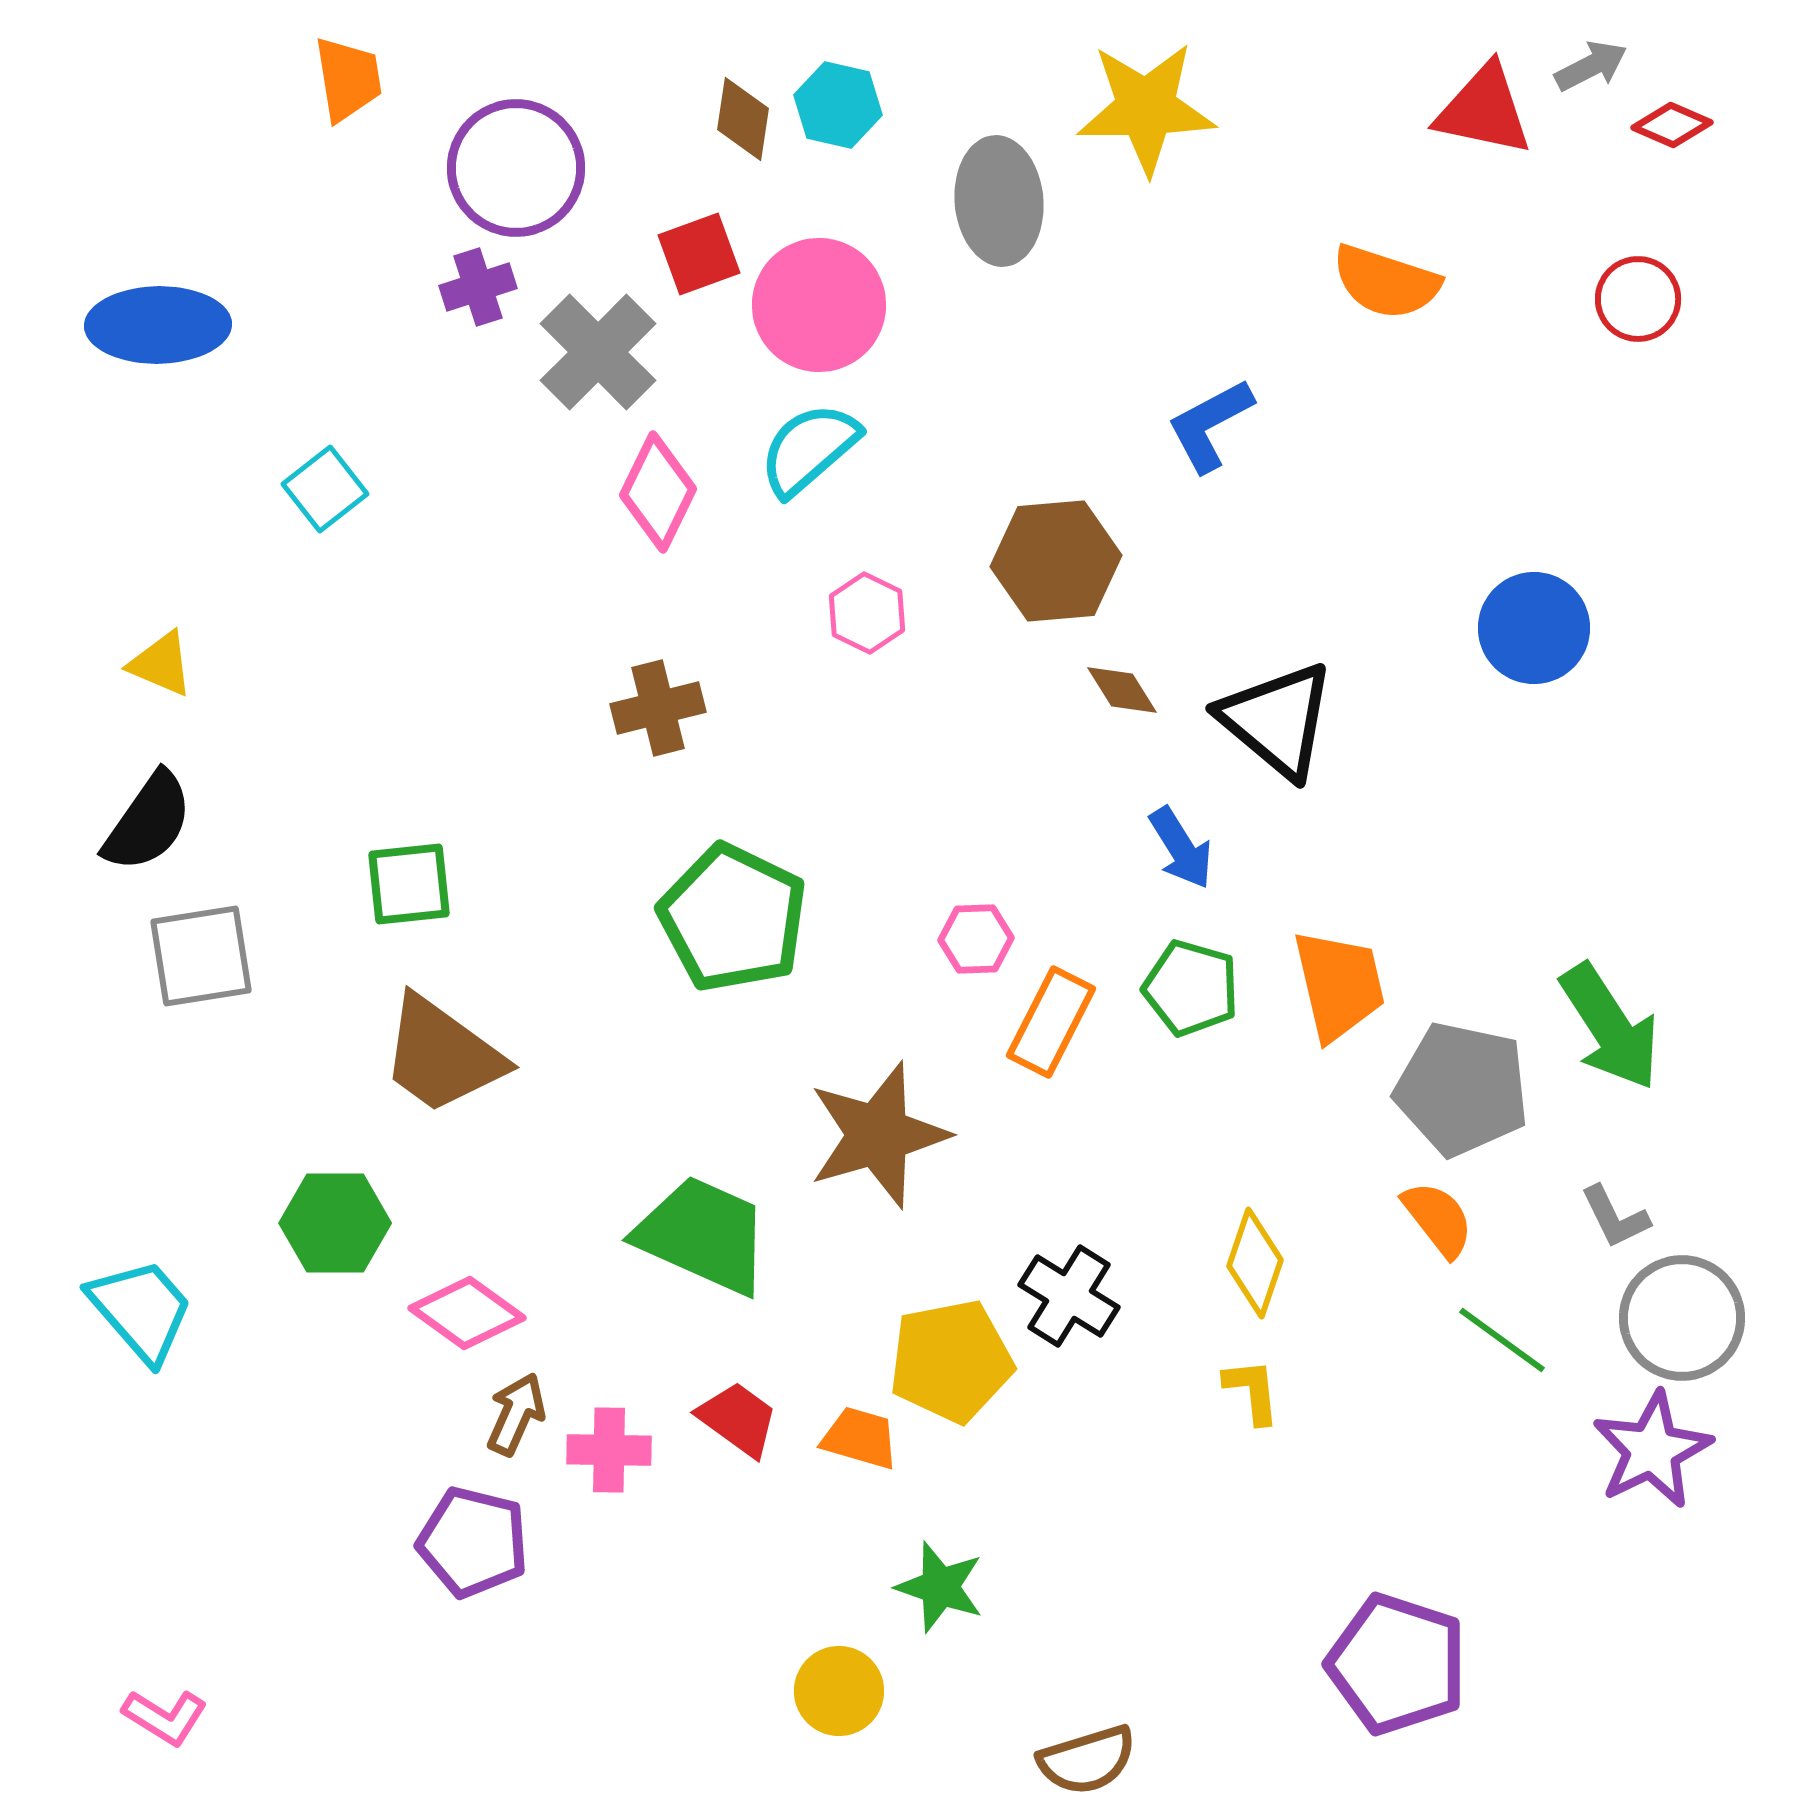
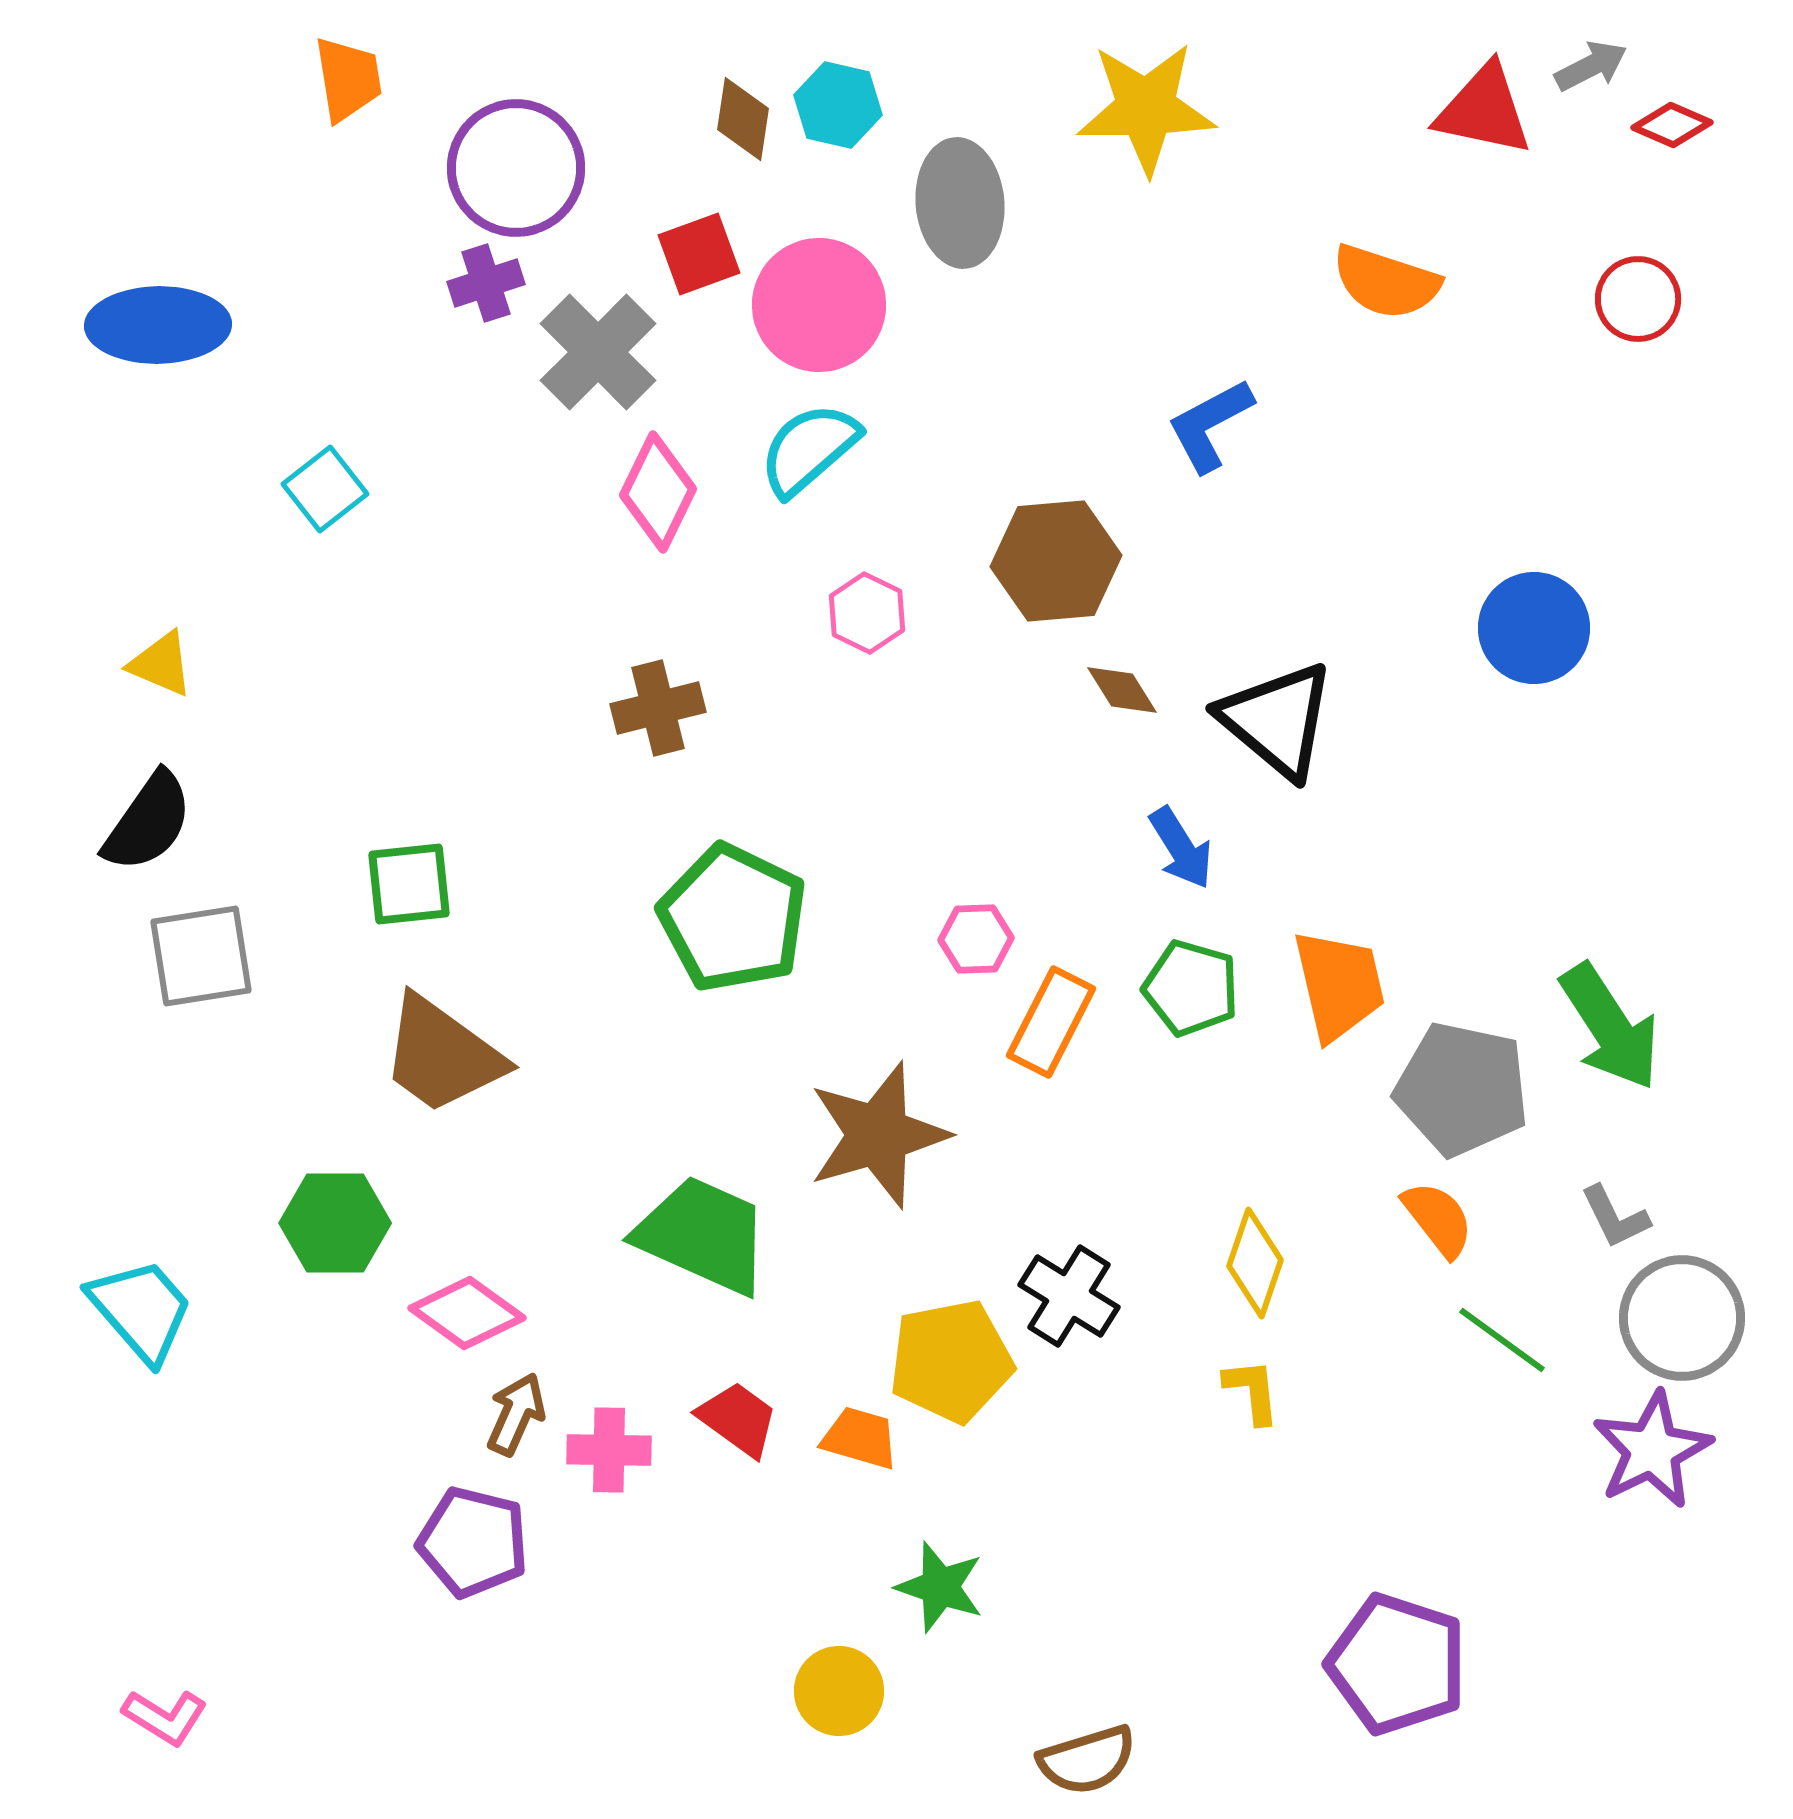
gray ellipse at (999, 201): moved 39 px left, 2 px down
purple cross at (478, 287): moved 8 px right, 4 px up
